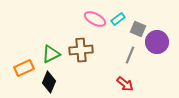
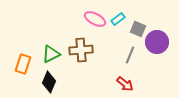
orange rectangle: moved 1 px left, 4 px up; rotated 48 degrees counterclockwise
